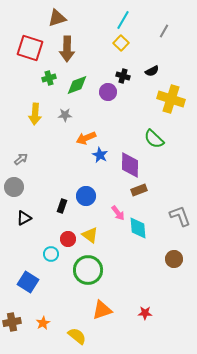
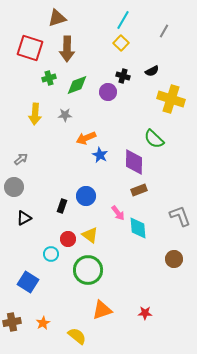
purple diamond: moved 4 px right, 3 px up
